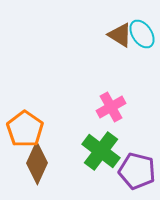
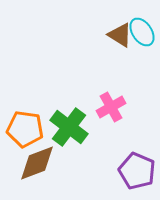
cyan ellipse: moved 2 px up
orange pentagon: rotated 27 degrees counterclockwise
green cross: moved 32 px left, 24 px up
brown diamond: rotated 45 degrees clockwise
purple pentagon: rotated 9 degrees clockwise
